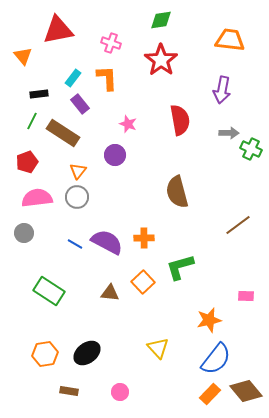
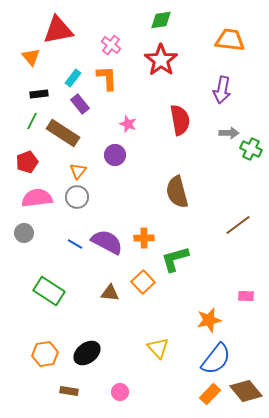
pink cross at (111, 43): moved 2 px down; rotated 18 degrees clockwise
orange triangle at (23, 56): moved 8 px right, 1 px down
green L-shape at (180, 267): moved 5 px left, 8 px up
